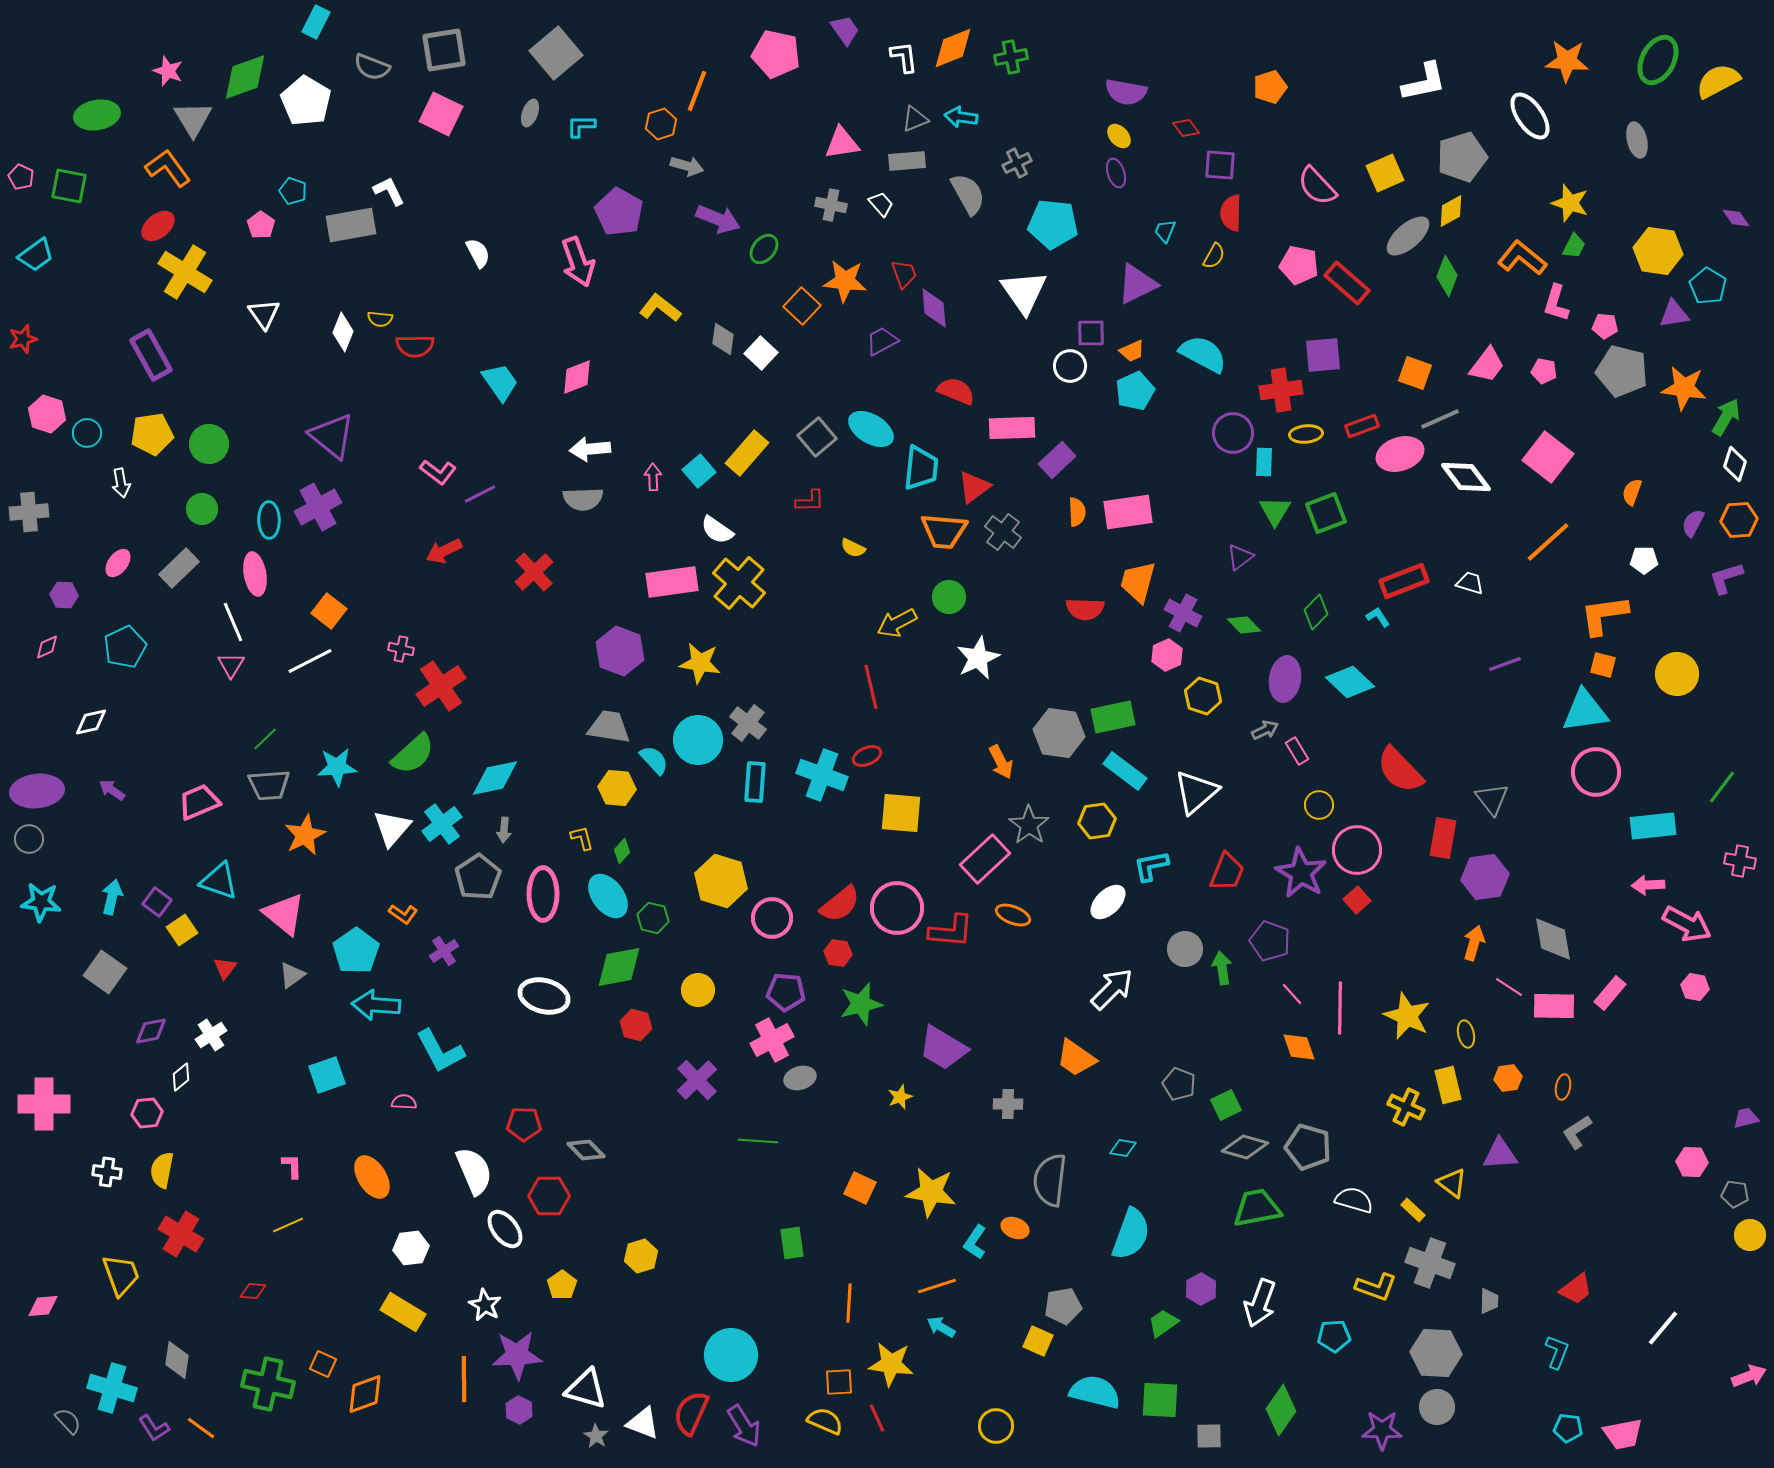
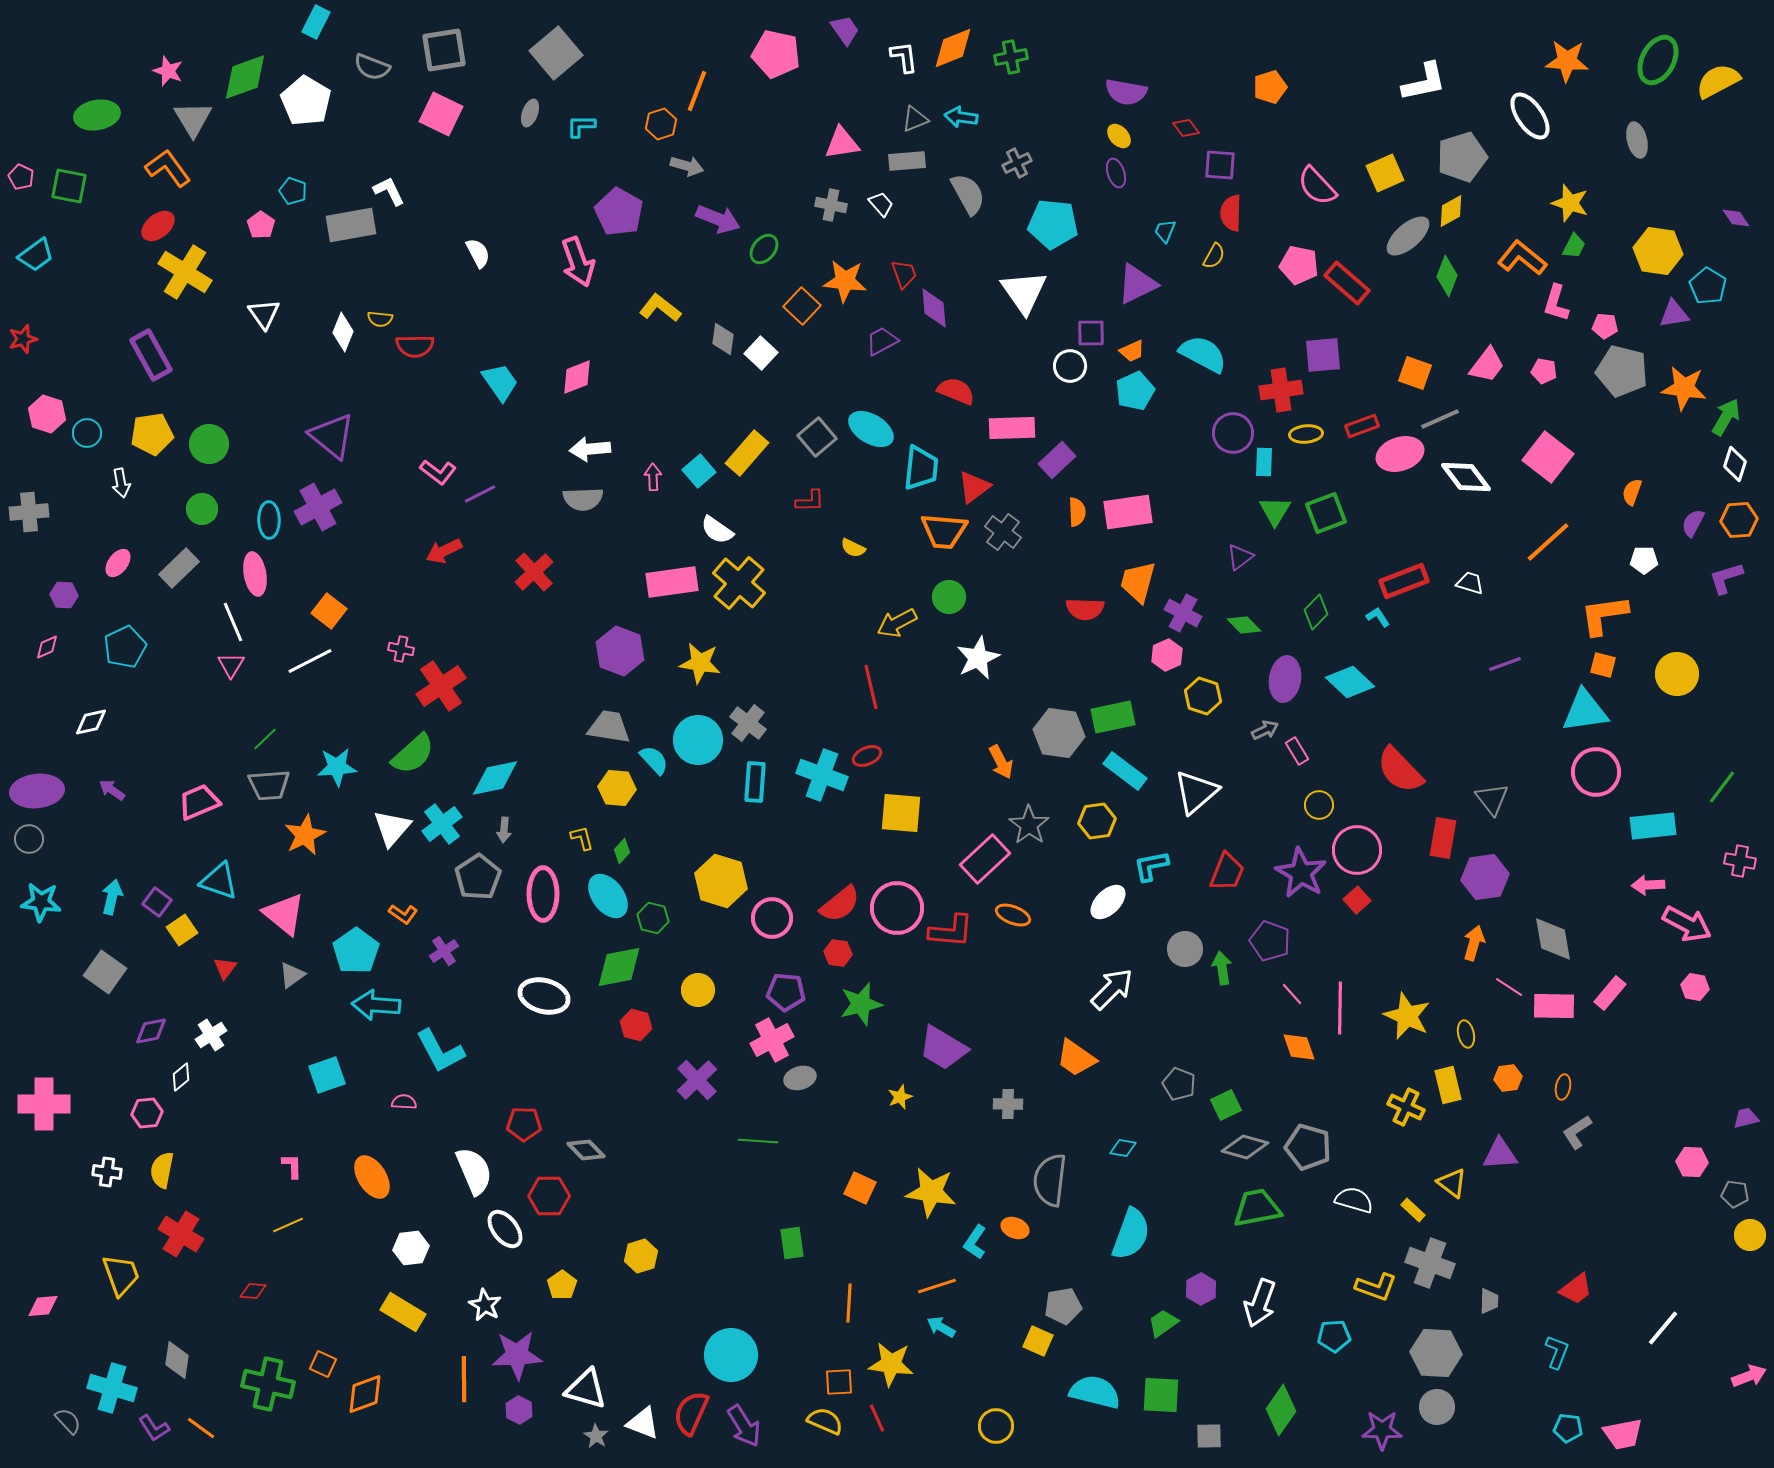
green square at (1160, 1400): moved 1 px right, 5 px up
